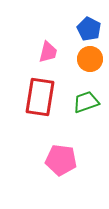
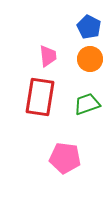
blue pentagon: moved 2 px up
pink trapezoid: moved 4 px down; rotated 20 degrees counterclockwise
green trapezoid: moved 1 px right, 2 px down
pink pentagon: moved 4 px right, 2 px up
